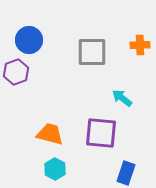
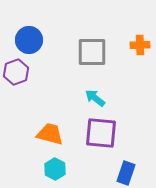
cyan arrow: moved 27 px left
